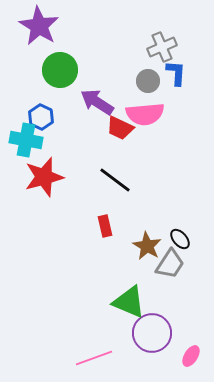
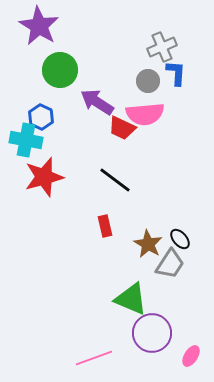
red trapezoid: moved 2 px right
brown star: moved 1 px right, 2 px up
green triangle: moved 2 px right, 3 px up
